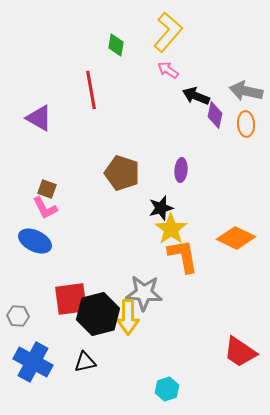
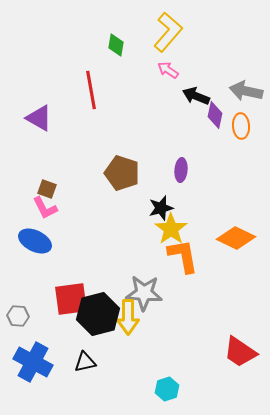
orange ellipse: moved 5 px left, 2 px down
